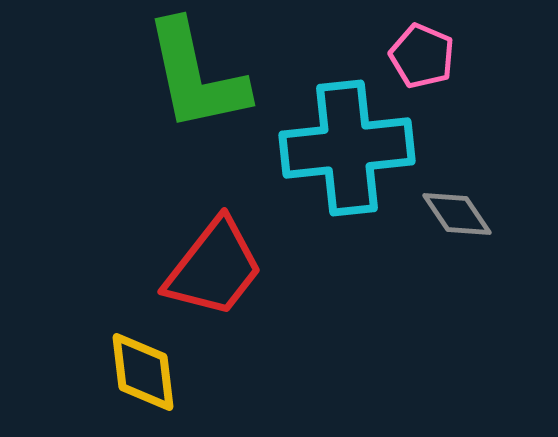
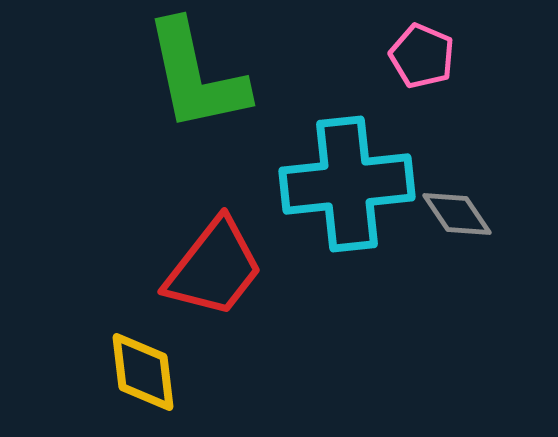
cyan cross: moved 36 px down
